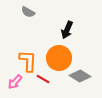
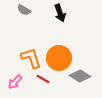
gray semicircle: moved 4 px left, 2 px up
black arrow: moved 7 px left, 17 px up; rotated 42 degrees counterclockwise
orange L-shape: moved 3 px right, 3 px up; rotated 20 degrees counterclockwise
